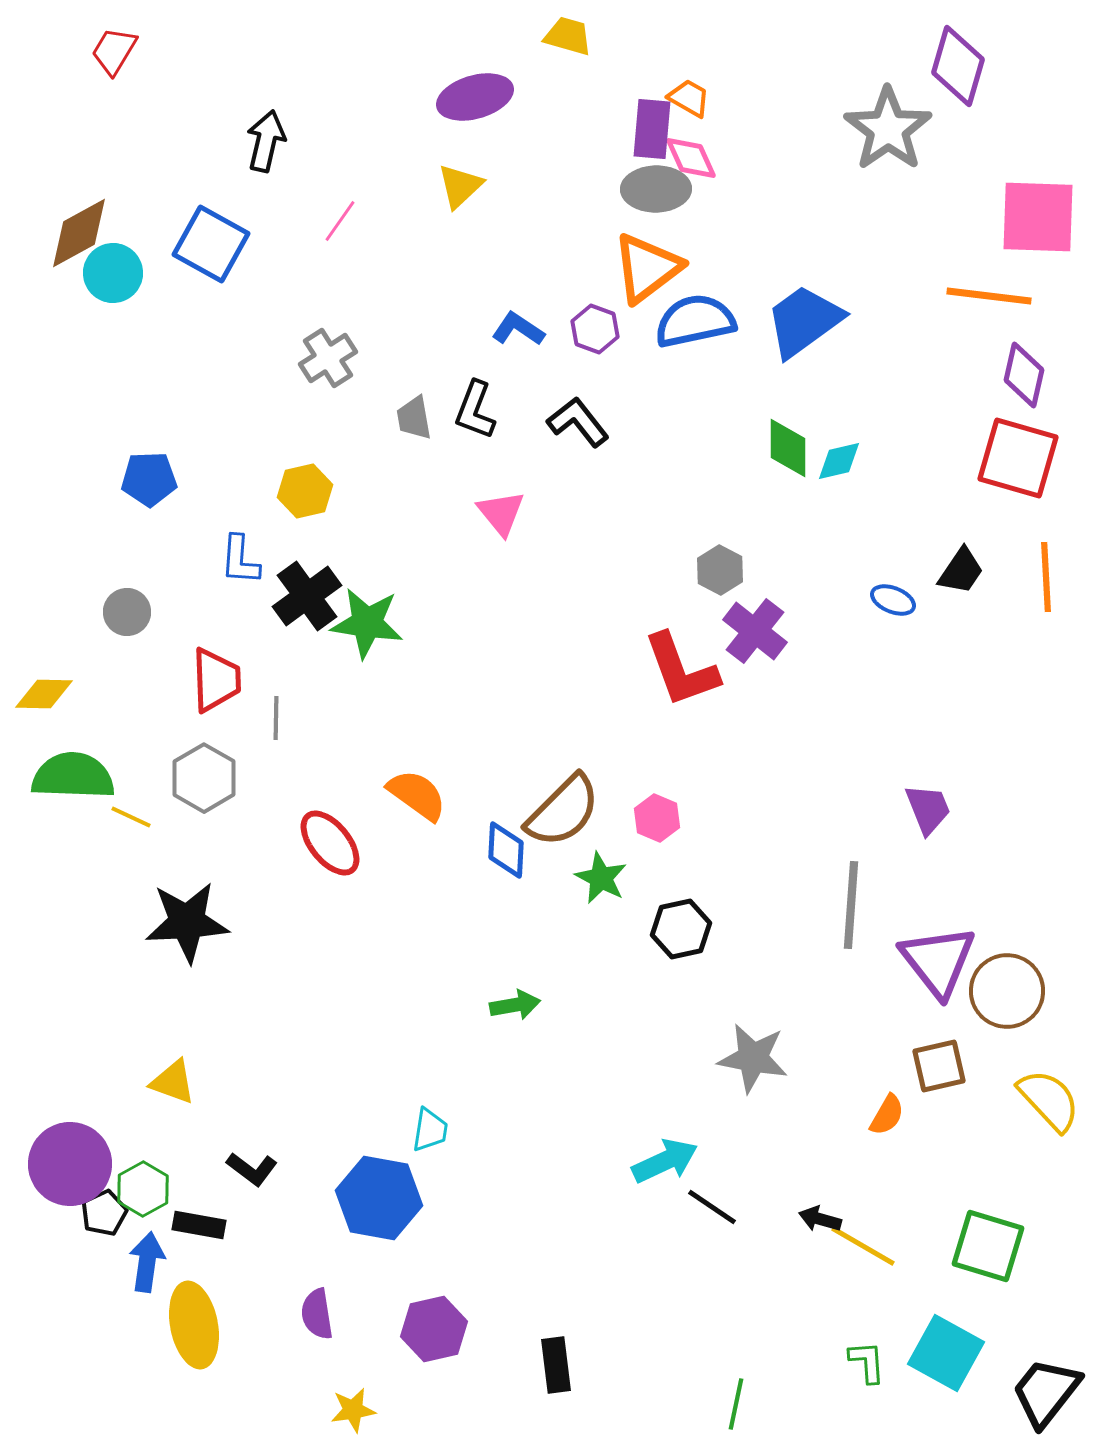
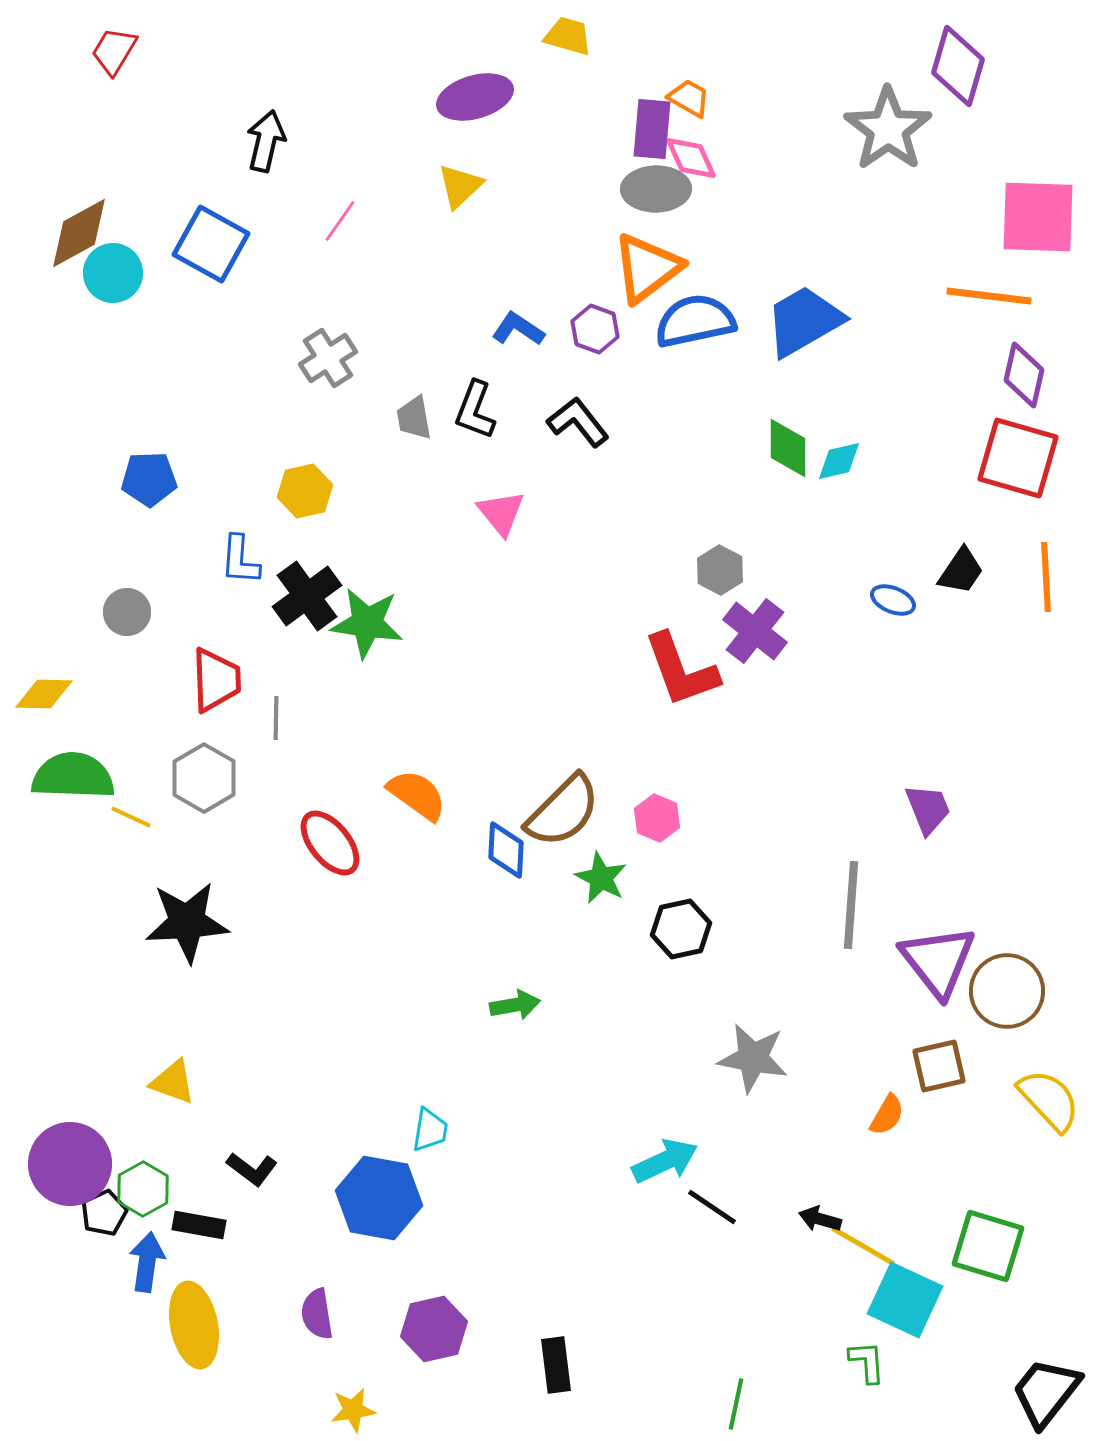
blue trapezoid at (804, 321): rotated 6 degrees clockwise
cyan square at (946, 1353): moved 41 px left, 53 px up; rotated 4 degrees counterclockwise
